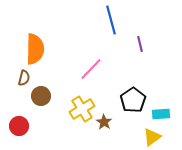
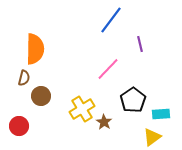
blue line: rotated 52 degrees clockwise
pink line: moved 17 px right
